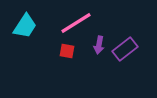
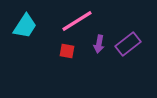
pink line: moved 1 px right, 2 px up
purple arrow: moved 1 px up
purple rectangle: moved 3 px right, 5 px up
